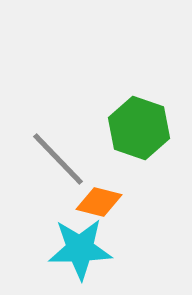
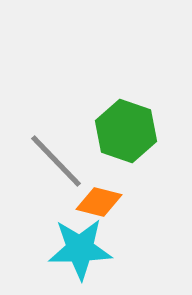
green hexagon: moved 13 px left, 3 px down
gray line: moved 2 px left, 2 px down
